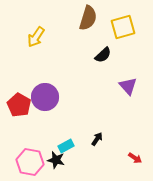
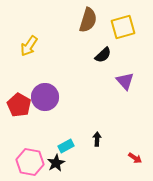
brown semicircle: moved 2 px down
yellow arrow: moved 7 px left, 9 px down
purple triangle: moved 3 px left, 5 px up
black arrow: rotated 32 degrees counterclockwise
black star: moved 3 px down; rotated 30 degrees clockwise
